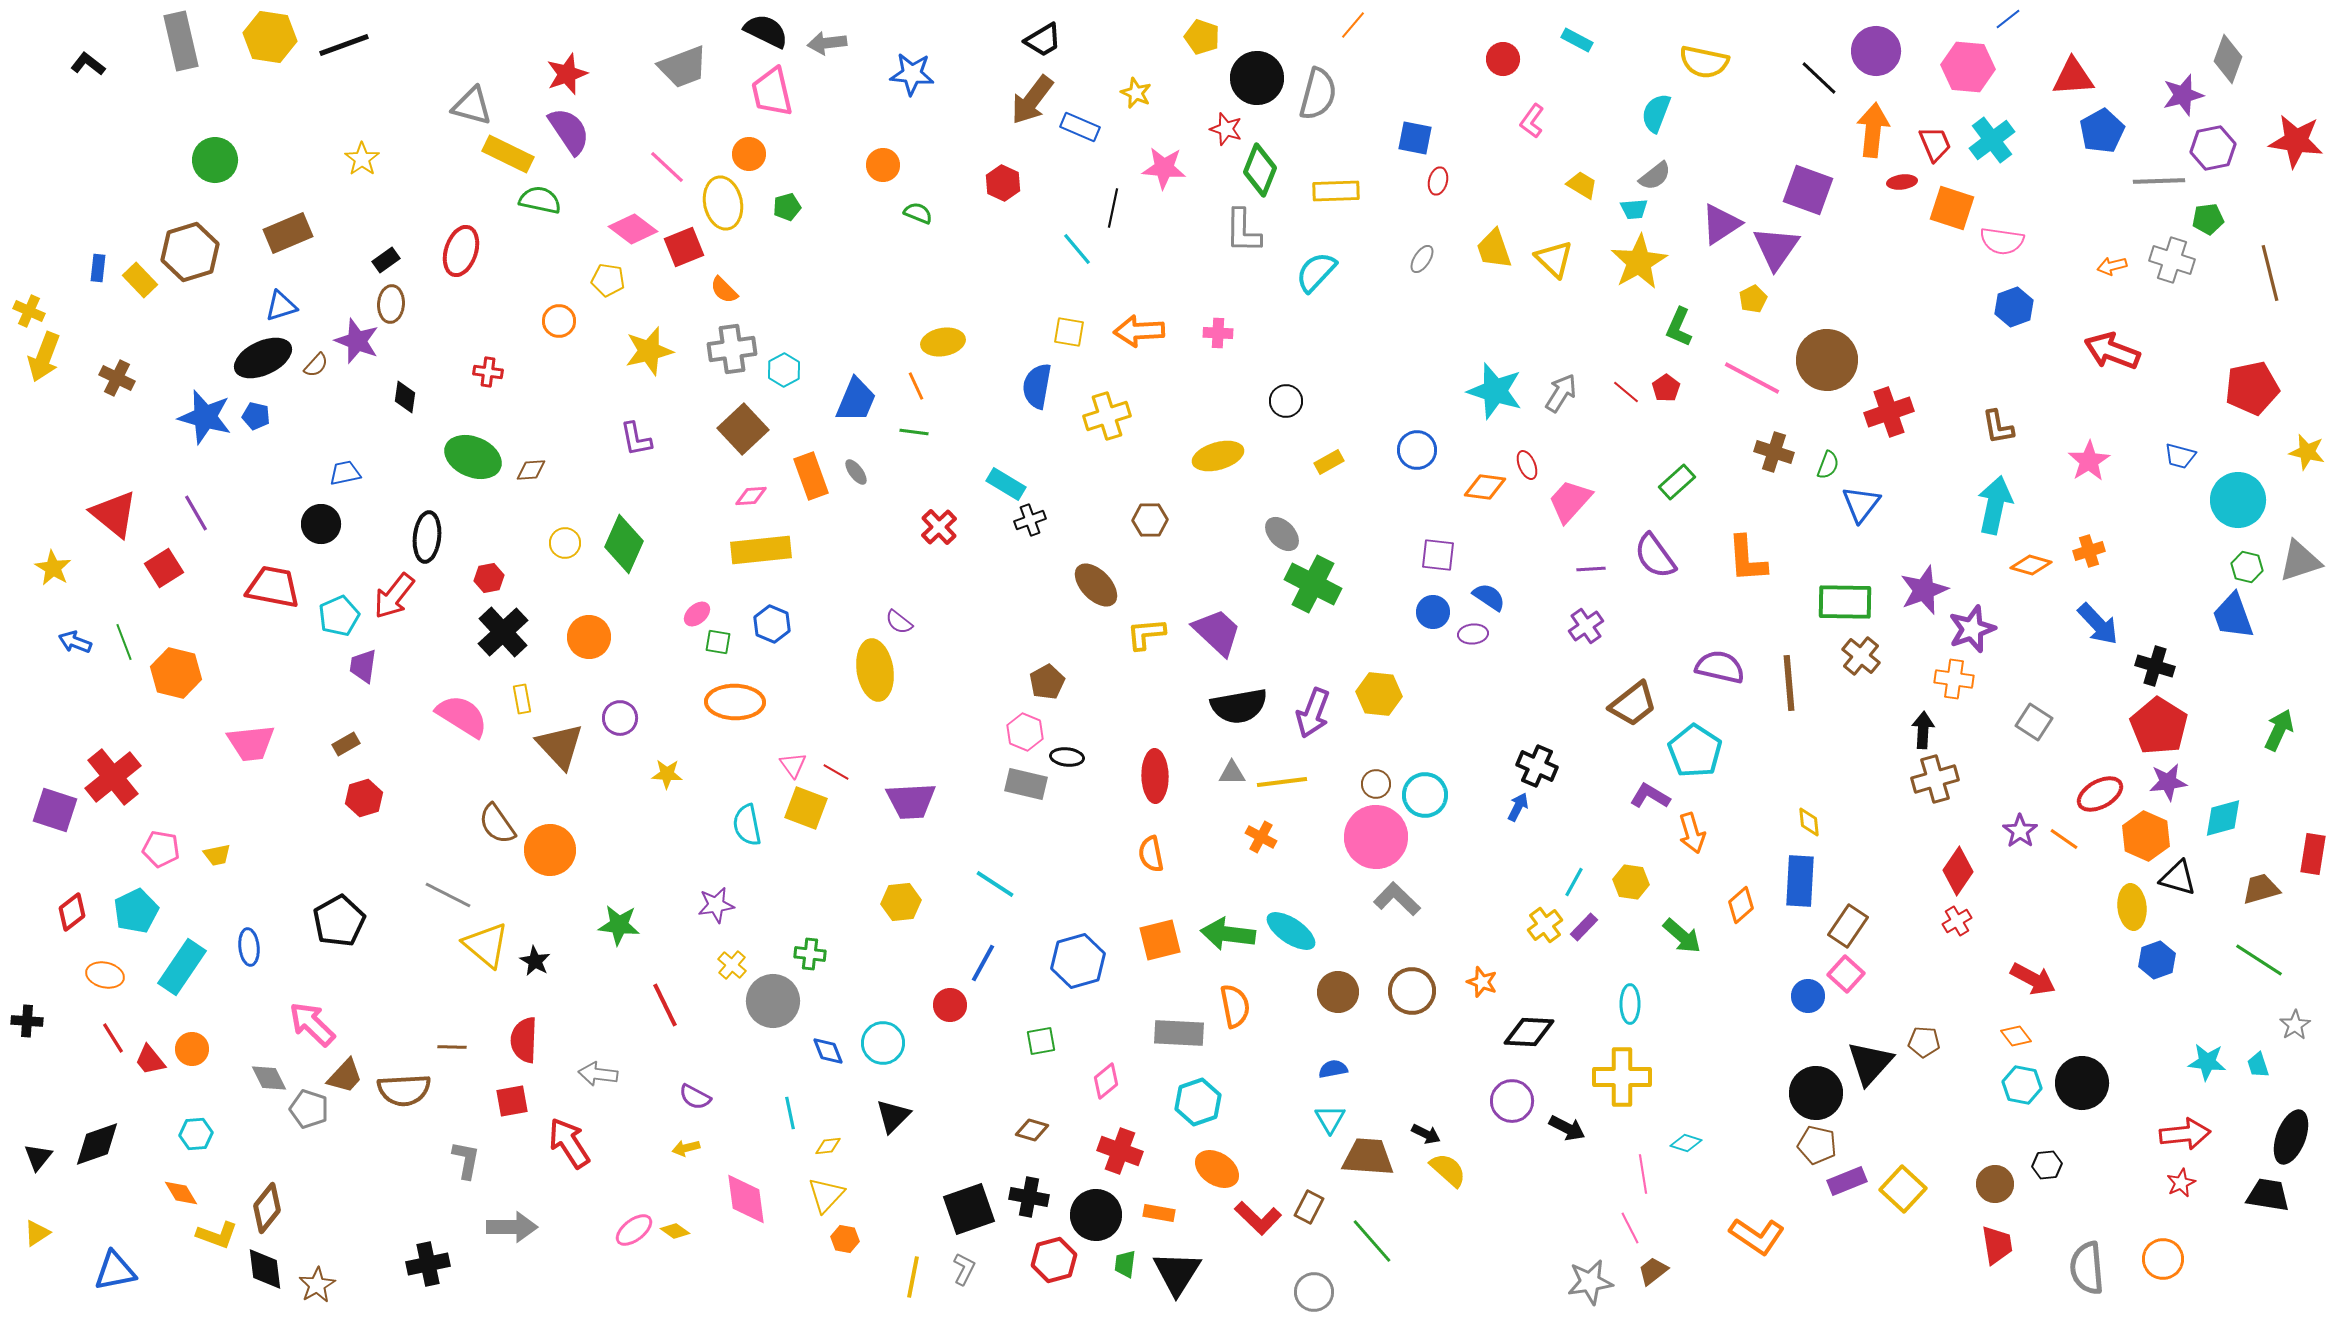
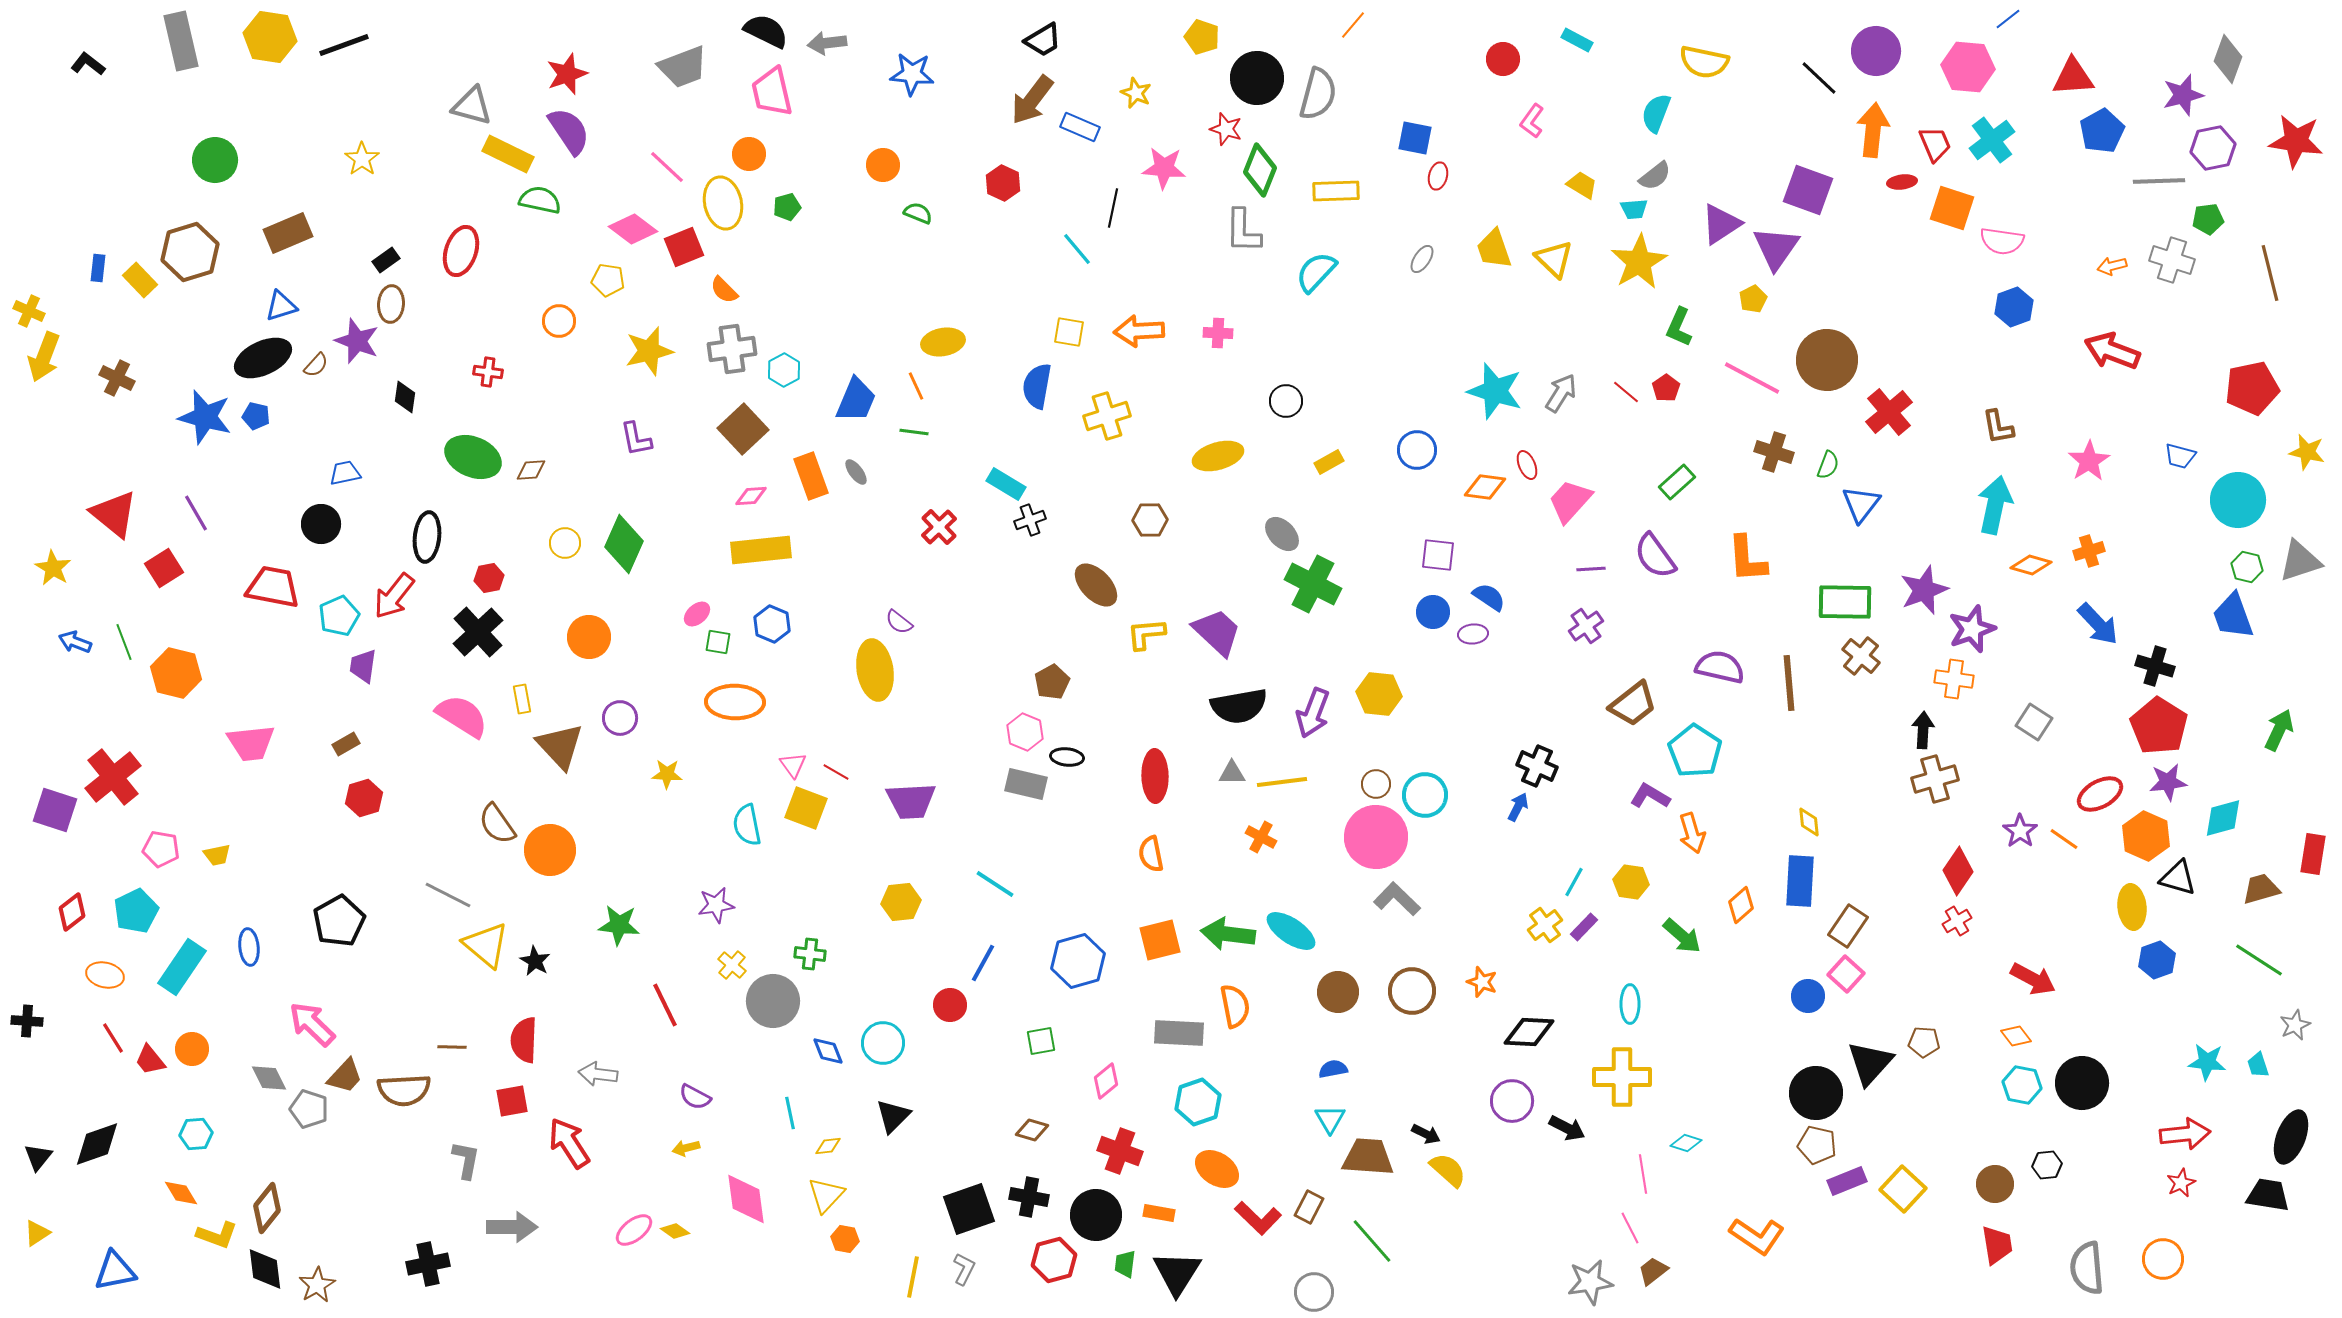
red ellipse at (1438, 181): moved 5 px up
red cross at (1889, 412): rotated 21 degrees counterclockwise
black cross at (503, 632): moved 25 px left
brown pentagon at (1047, 682): moved 5 px right
gray star at (2295, 1025): rotated 8 degrees clockwise
